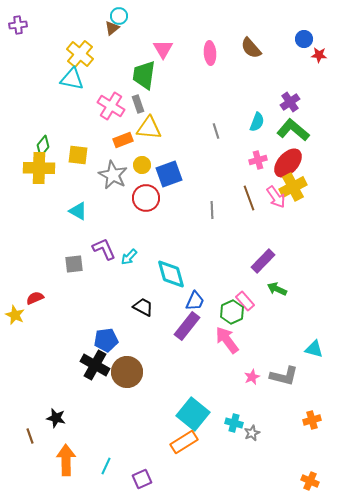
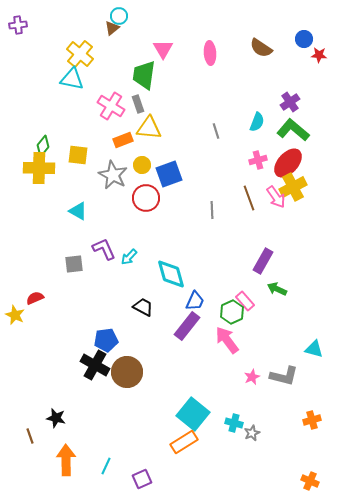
brown semicircle at (251, 48): moved 10 px right; rotated 15 degrees counterclockwise
purple rectangle at (263, 261): rotated 15 degrees counterclockwise
